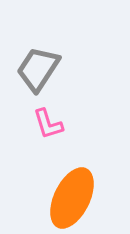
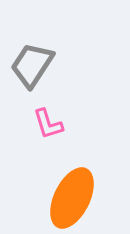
gray trapezoid: moved 6 px left, 4 px up
